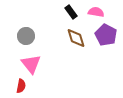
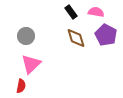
pink triangle: rotated 25 degrees clockwise
